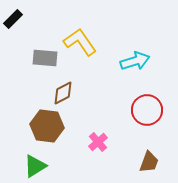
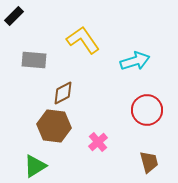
black rectangle: moved 1 px right, 3 px up
yellow L-shape: moved 3 px right, 2 px up
gray rectangle: moved 11 px left, 2 px down
brown hexagon: moved 7 px right
brown trapezoid: rotated 35 degrees counterclockwise
